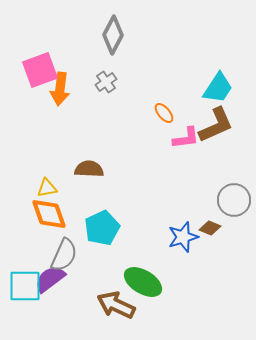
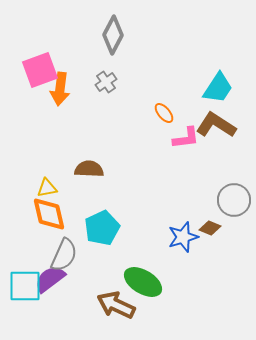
brown L-shape: rotated 123 degrees counterclockwise
orange diamond: rotated 6 degrees clockwise
